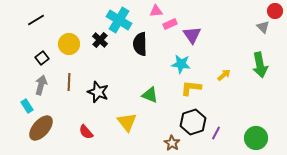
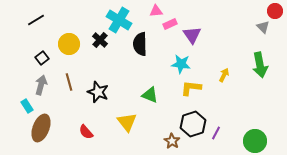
yellow arrow: rotated 24 degrees counterclockwise
brown line: rotated 18 degrees counterclockwise
black hexagon: moved 2 px down
brown ellipse: rotated 20 degrees counterclockwise
green circle: moved 1 px left, 3 px down
brown star: moved 2 px up
